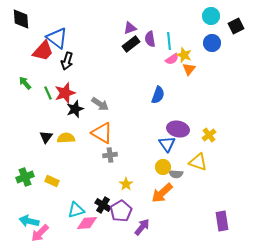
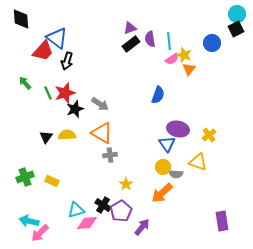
cyan circle at (211, 16): moved 26 px right, 2 px up
black square at (236, 26): moved 3 px down
yellow semicircle at (66, 138): moved 1 px right, 3 px up
